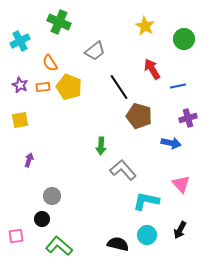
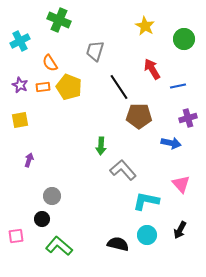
green cross: moved 2 px up
gray trapezoid: rotated 145 degrees clockwise
brown pentagon: rotated 15 degrees counterclockwise
